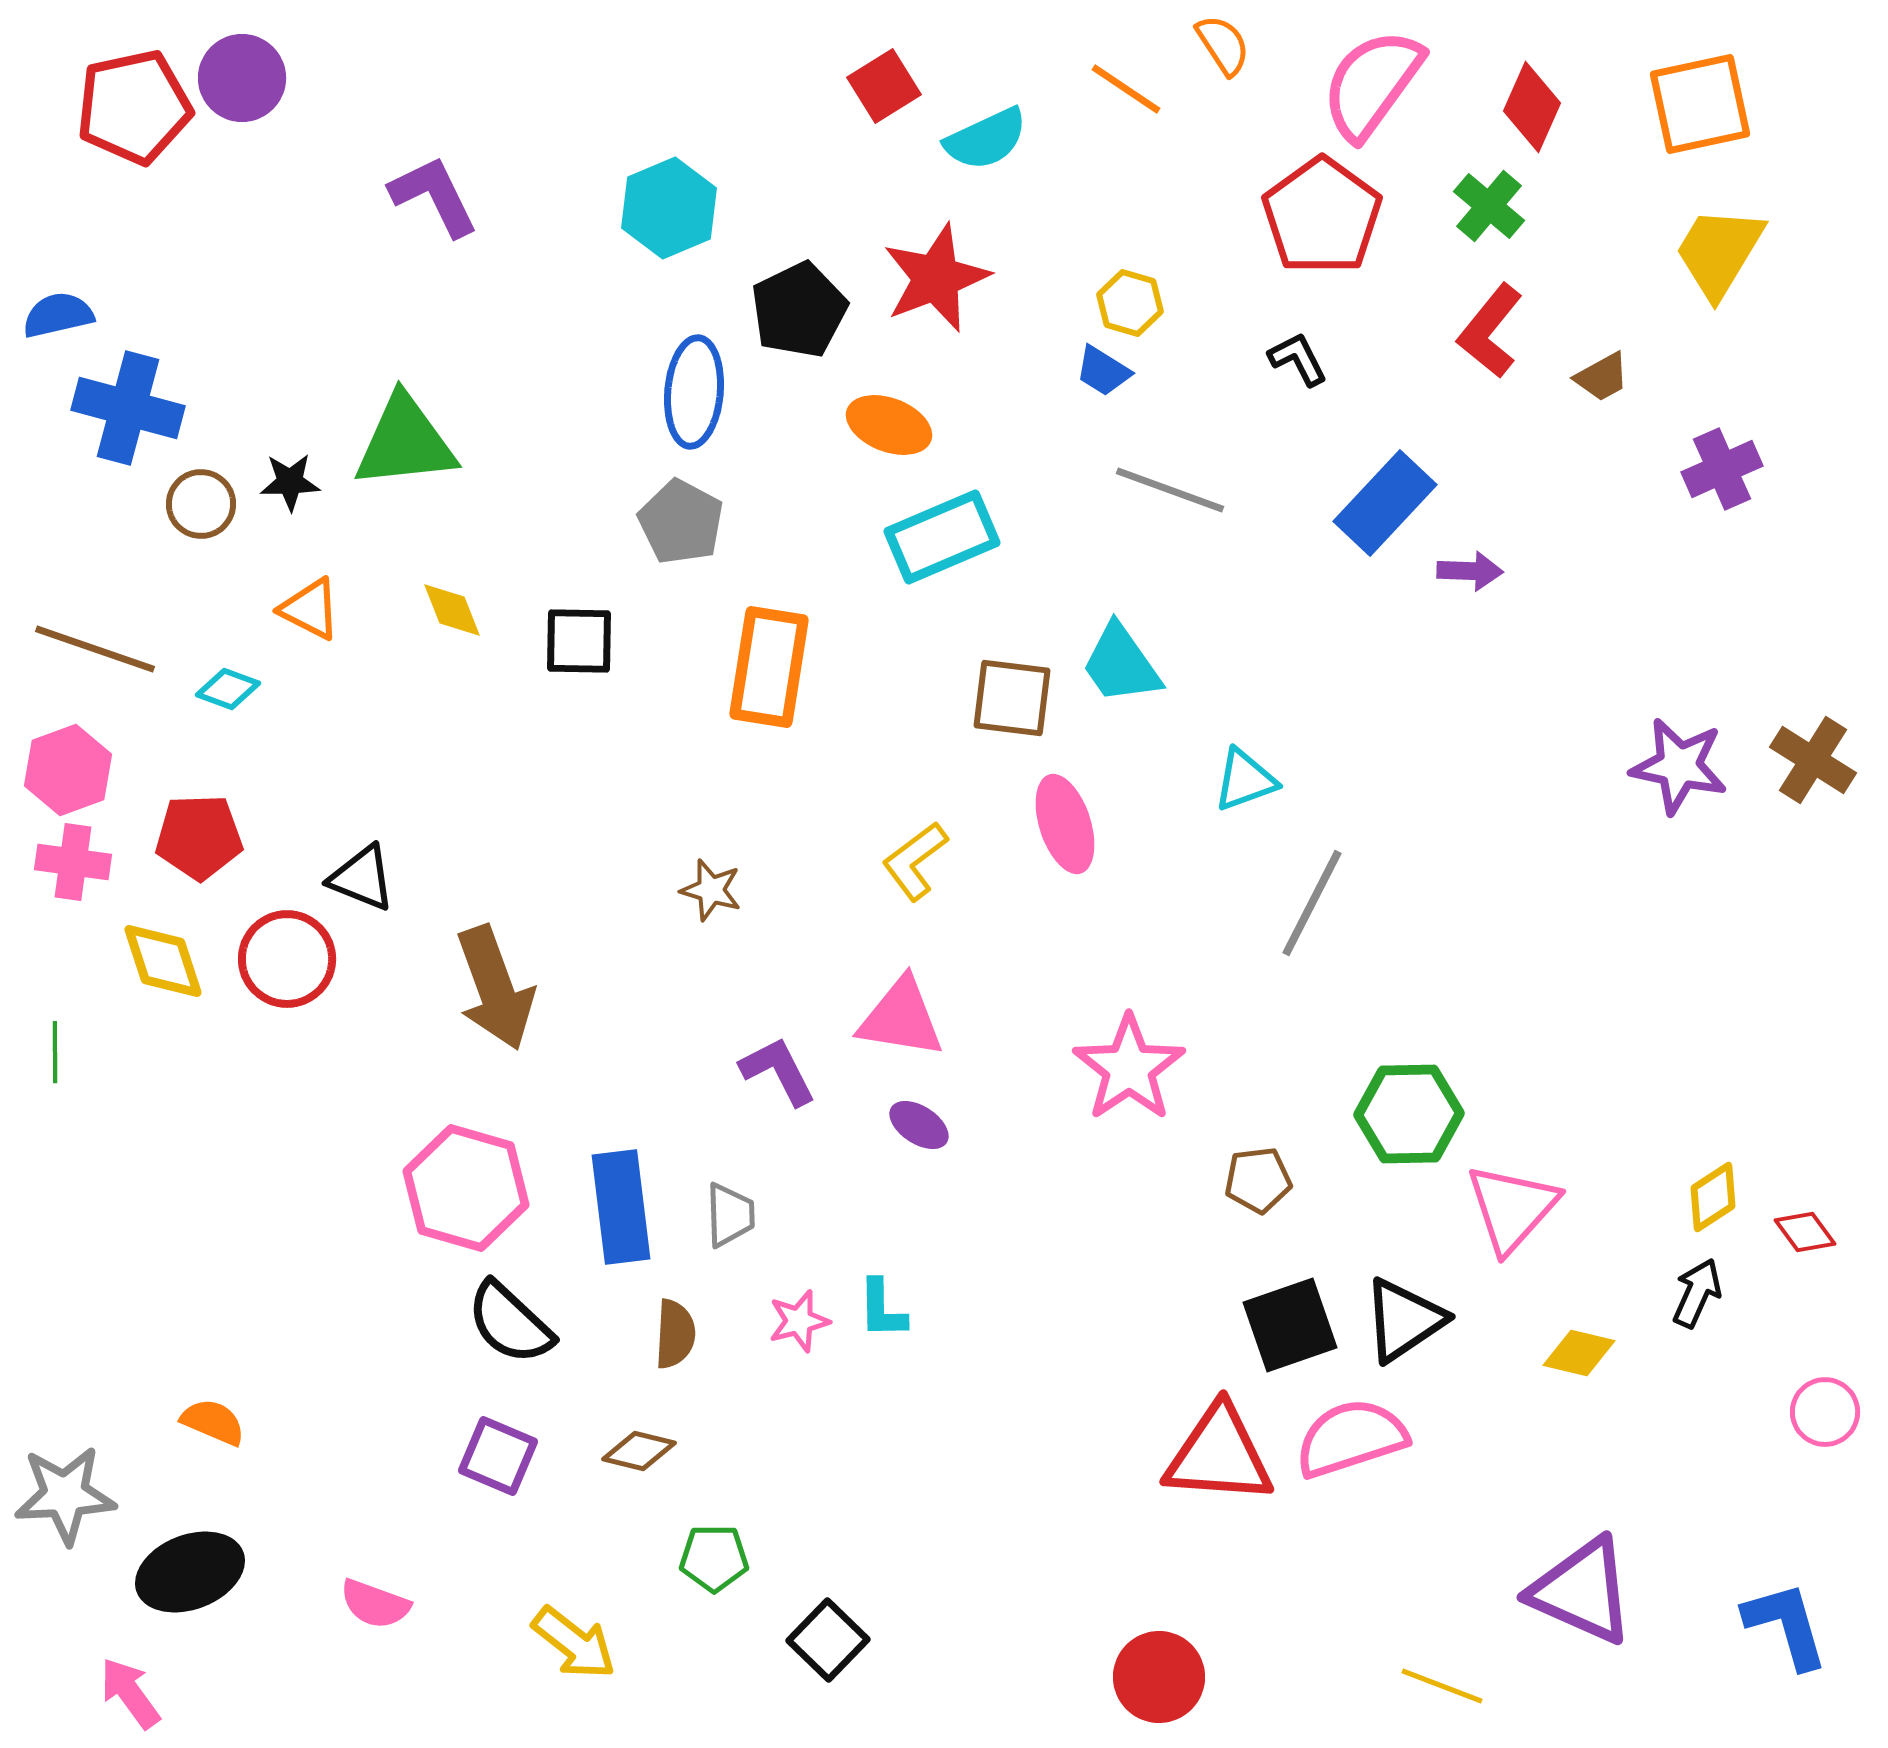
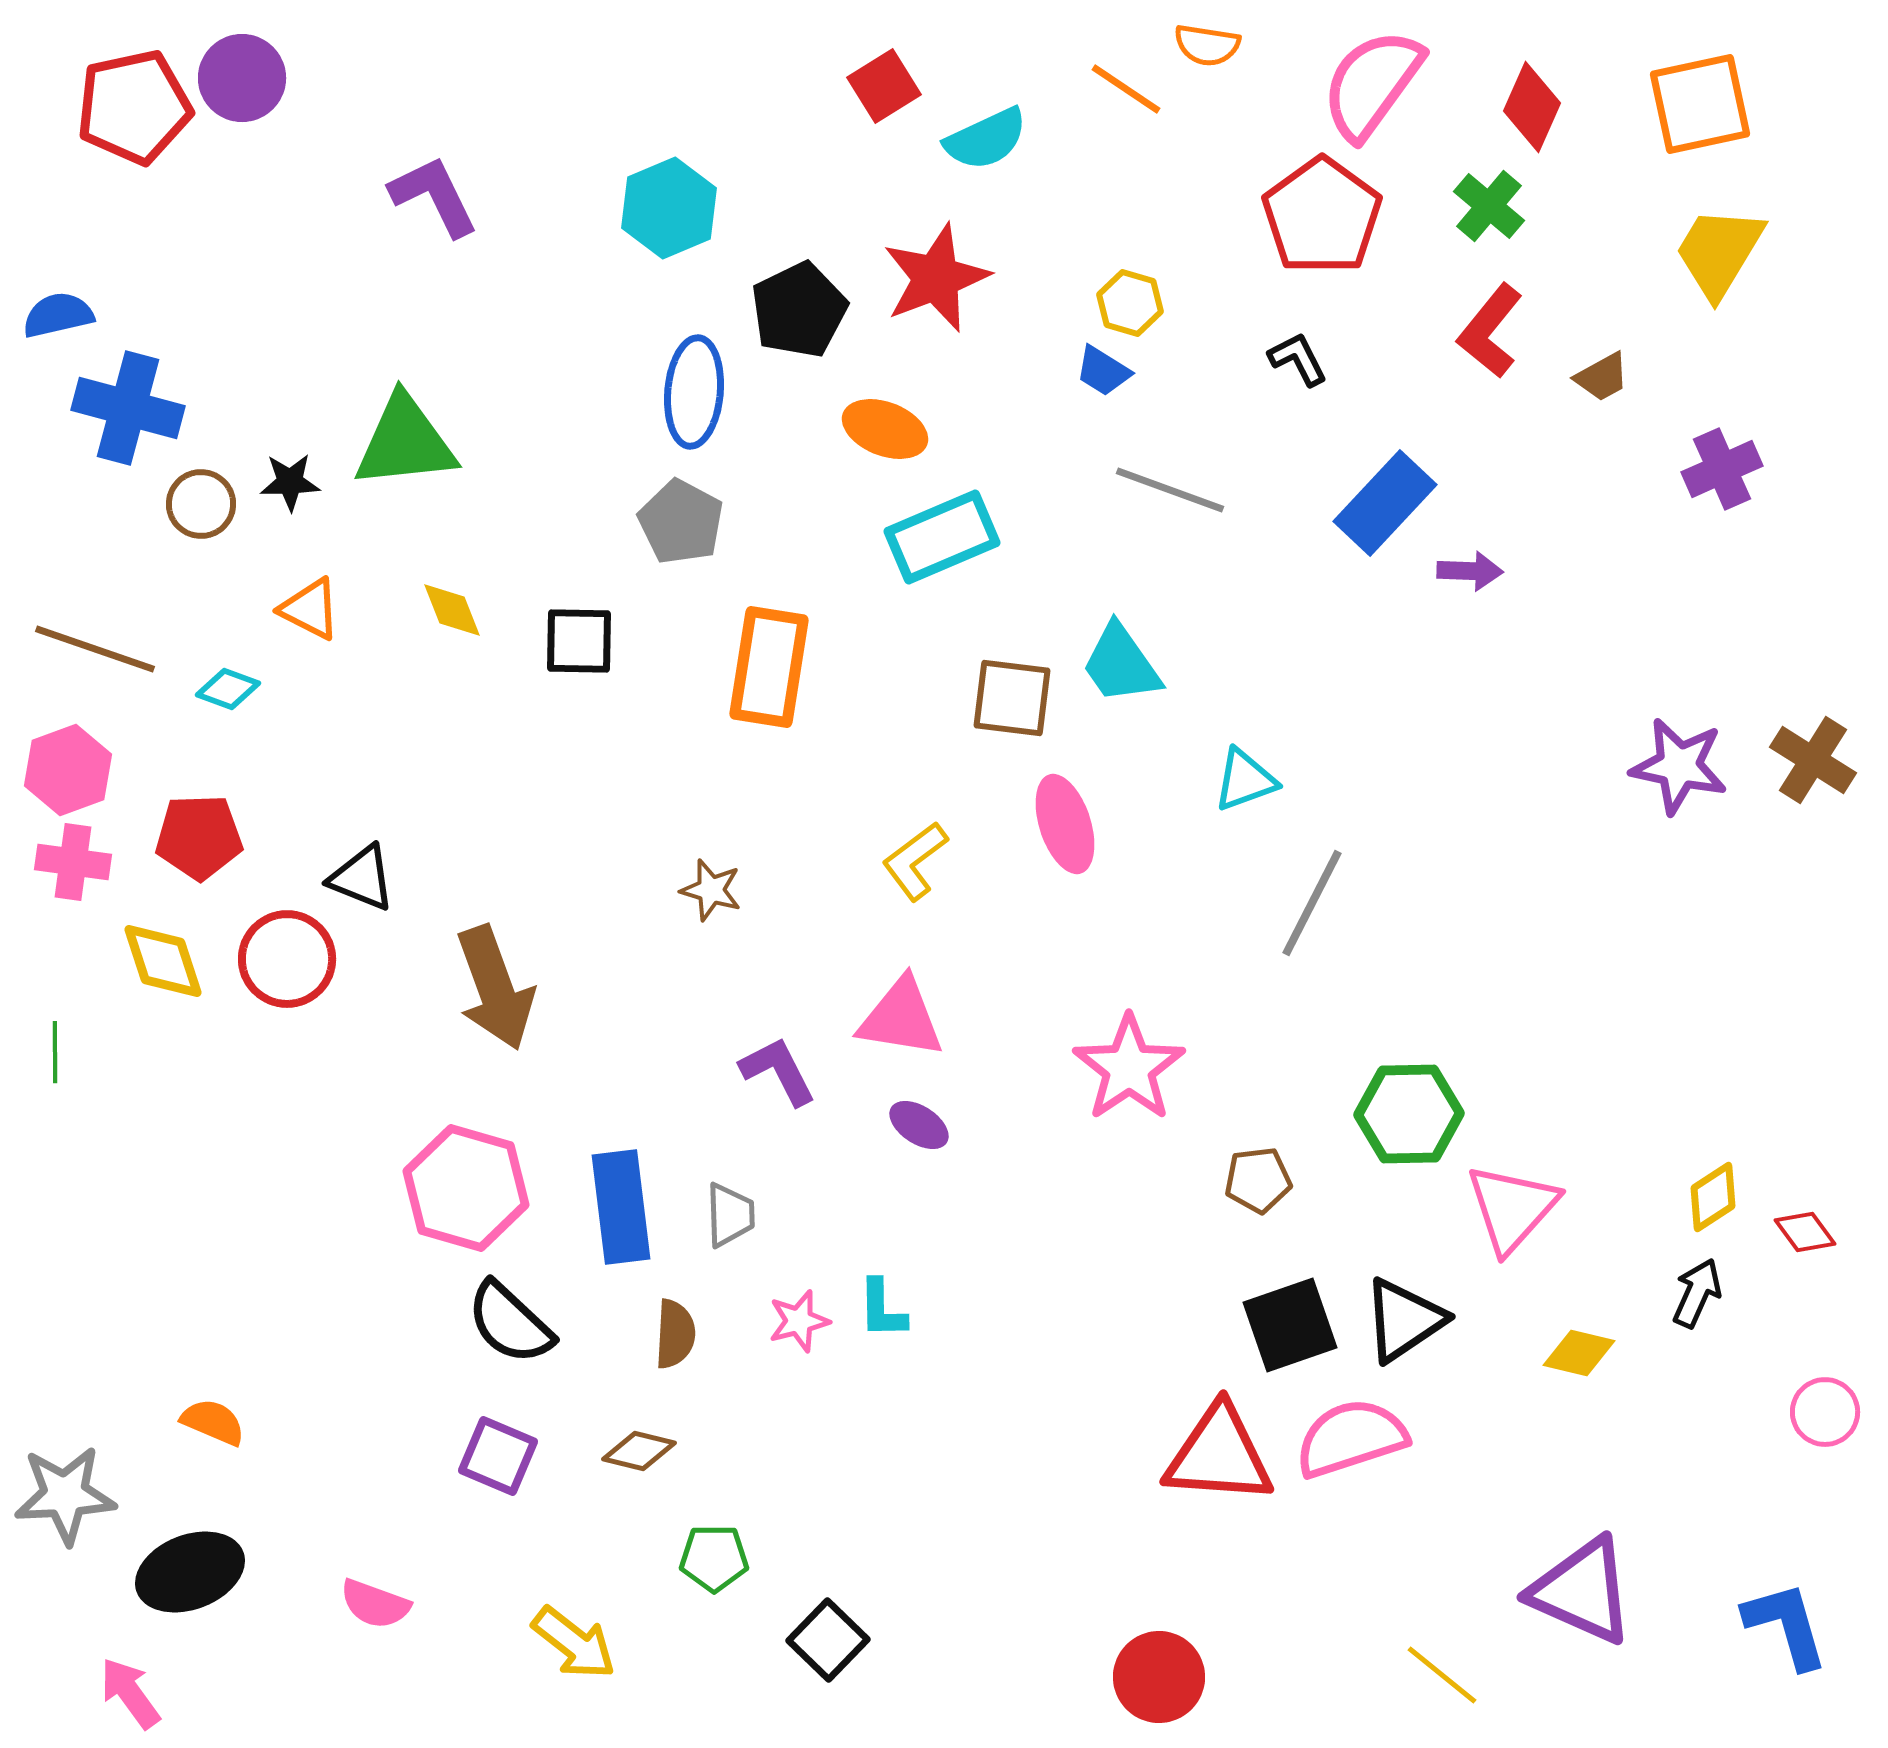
orange semicircle at (1223, 45): moved 16 px left; rotated 132 degrees clockwise
orange ellipse at (889, 425): moved 4 px left, 4 px down
yellow line at (1442, 1686): moved 11 px up; rotated 18 degrees clockwise
